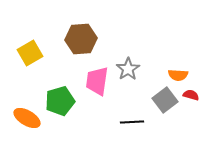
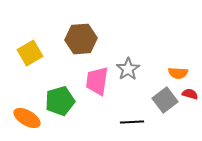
orange semicircle: moved 2 px up
red semicircle: moved 1 px left, 1 px up
